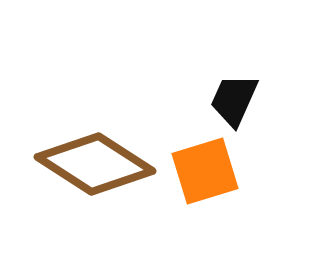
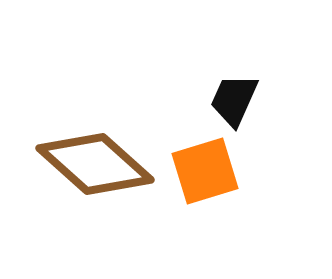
brown diamond: rotated 9 degrees clockwise
